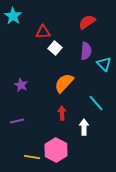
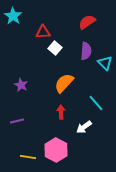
cyan triangle: moved 1 px right, 1 px up
red arrow: moved 1 px left, 1 px up
white arrow: rotated 126 degrees counterclockwise
yellow line: moved 4 px left
